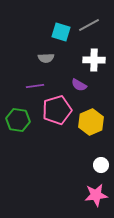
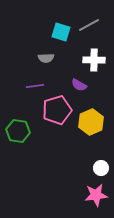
green hexagon: moved 11 px down
white circle: moved 3 px down
